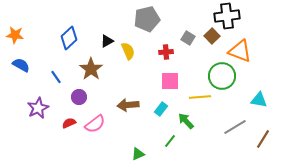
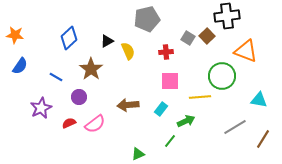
brown square: moved 5 px left
orange triangle: moved 6 px right
blue semicircle: moved 1 px left, 1 px down; rotated 96 degrees clockwise
blue line: rotated 24 degrees counterclockwise
purple star: moved 3 px right
green arrow: rotated 108 degrees clockwise
